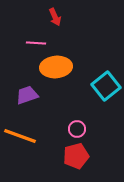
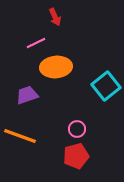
pink line: rotated 30 degrees counterclockwise
